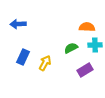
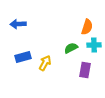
orange semicircle: rotated 105 degrees clockwise
cyan cross: moved 1 px left
blue rectangle: rotated 49 degrees clockwise
purple rectangle: rotated 49 degrees counterclockwise
